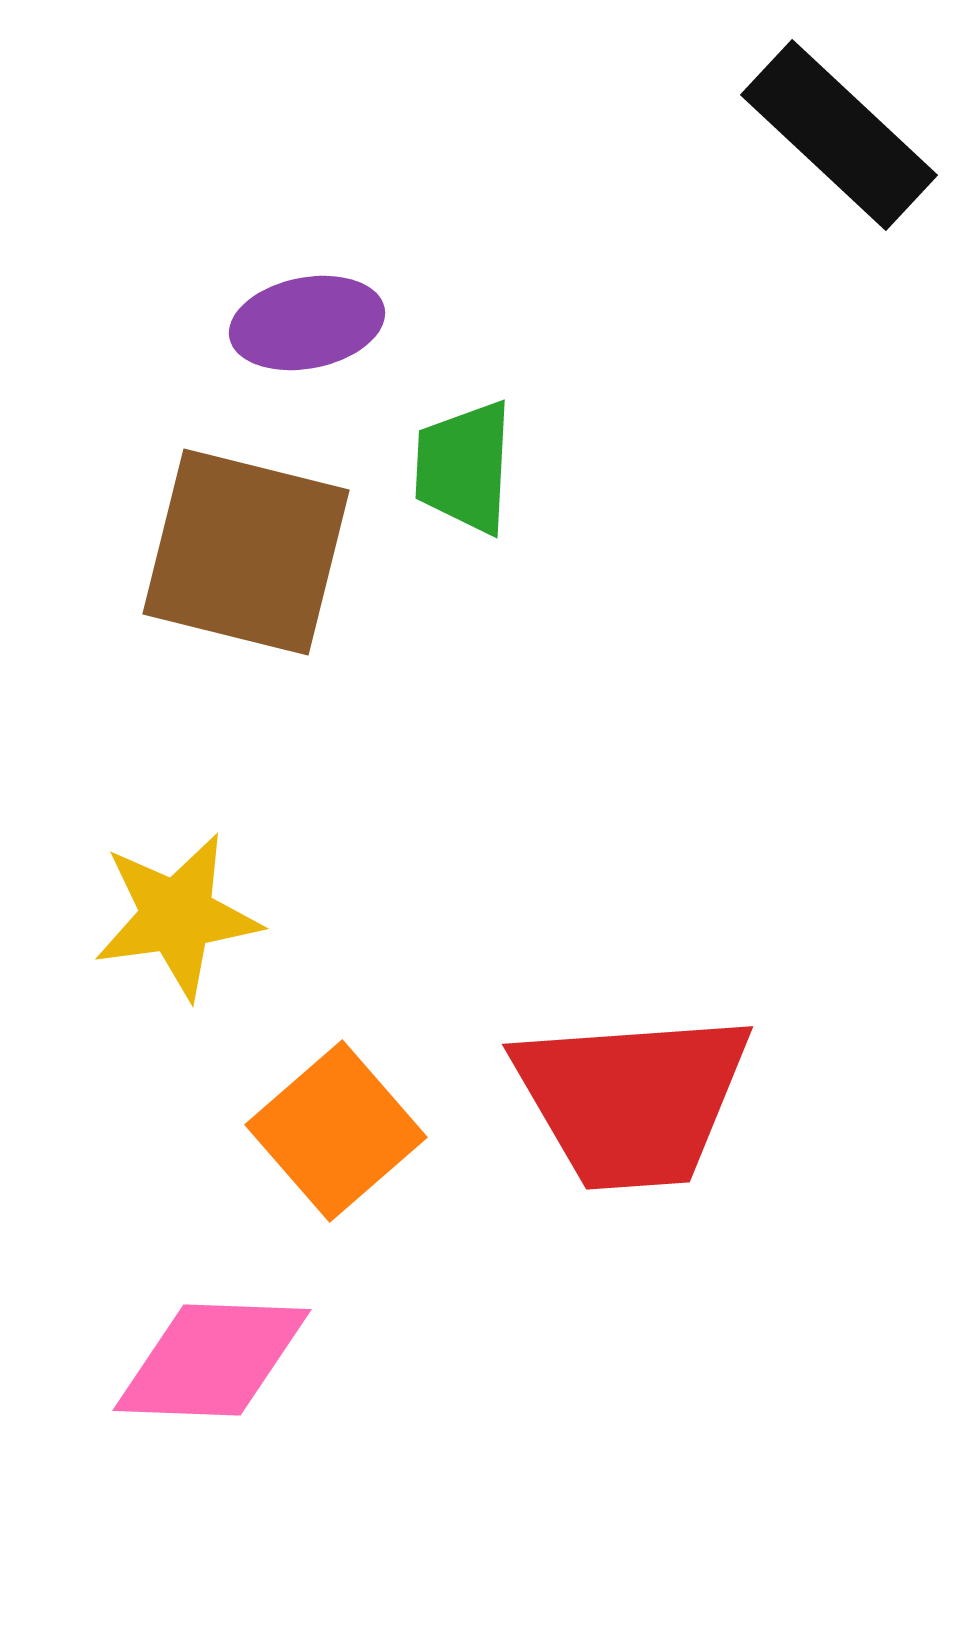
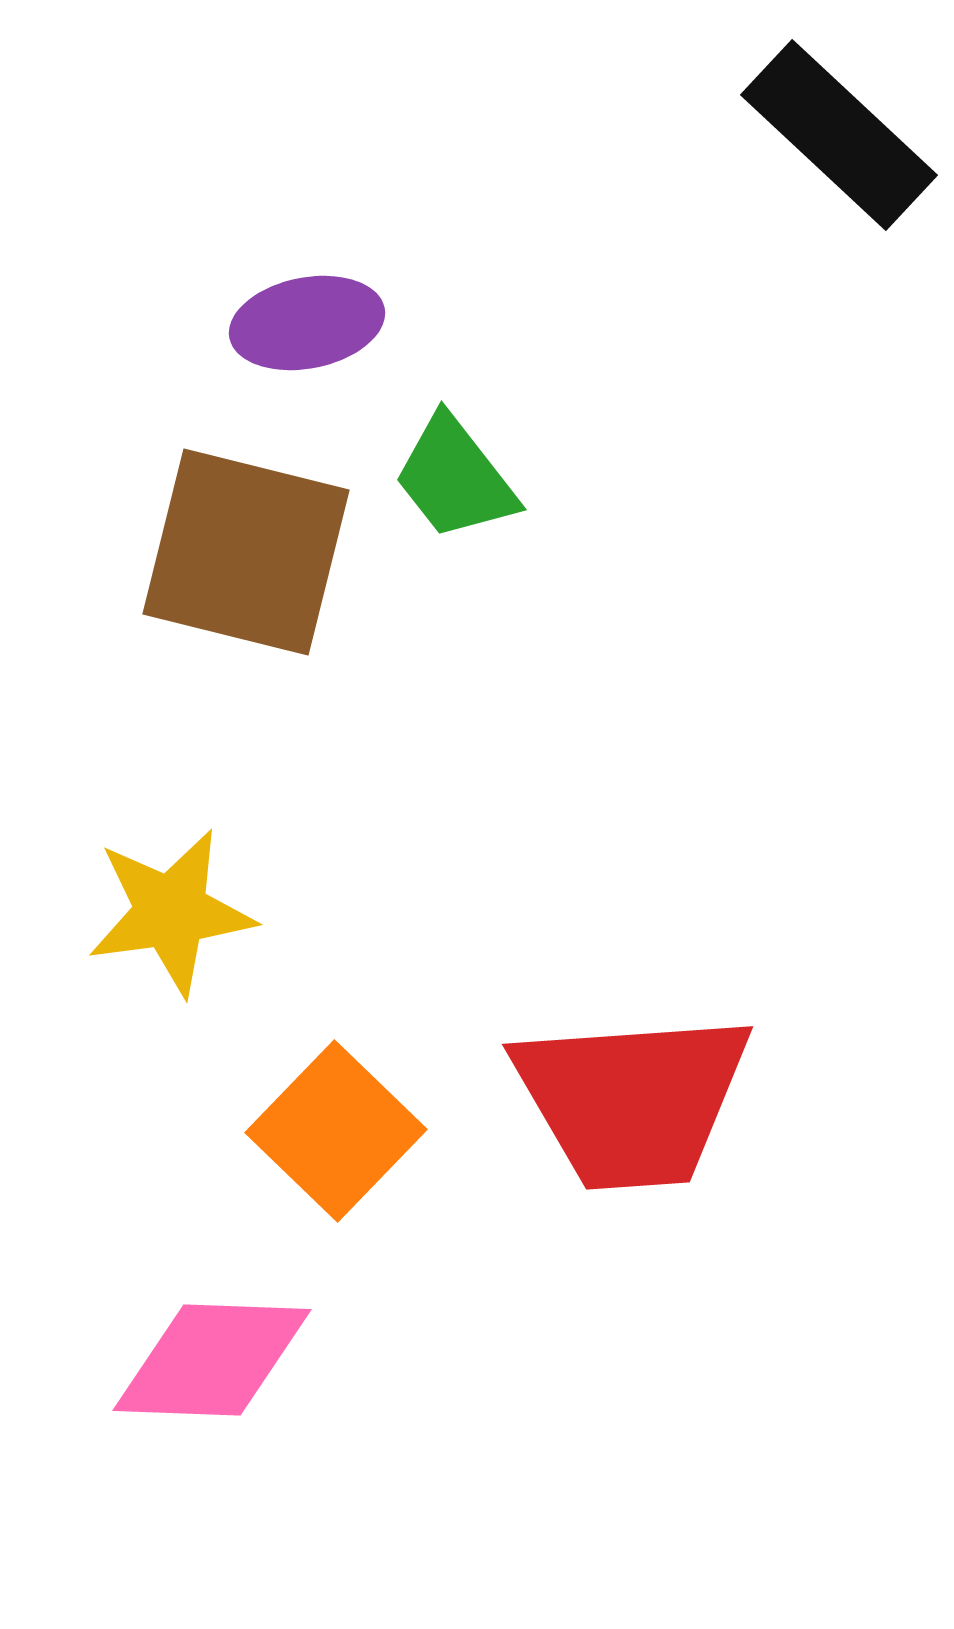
green trapezoid: moved 9 px left, 11 px down; rotated 41 degrees counterclockwise
yellow star: moved 6 px left, 4 px up
orange square: rotated 5 degrees counterclockwise
